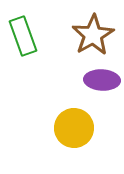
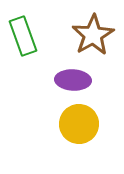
purple ellipse: moved 29 px left
yellow circle: moved 5 px right, 4 px up
